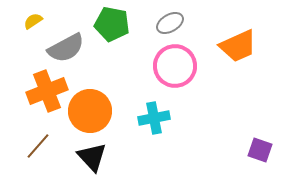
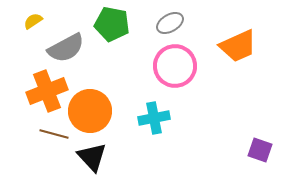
brown line: moved 16 px right, 12 px up; rotated 64 degrees clockwise
